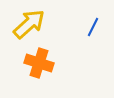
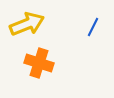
yellow arrow: moved 2 px left; rotated 20 degrees clockwise
